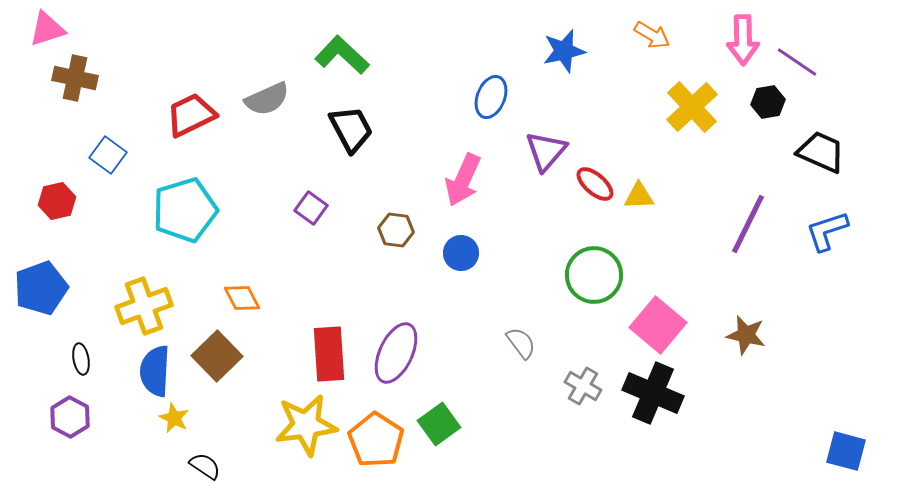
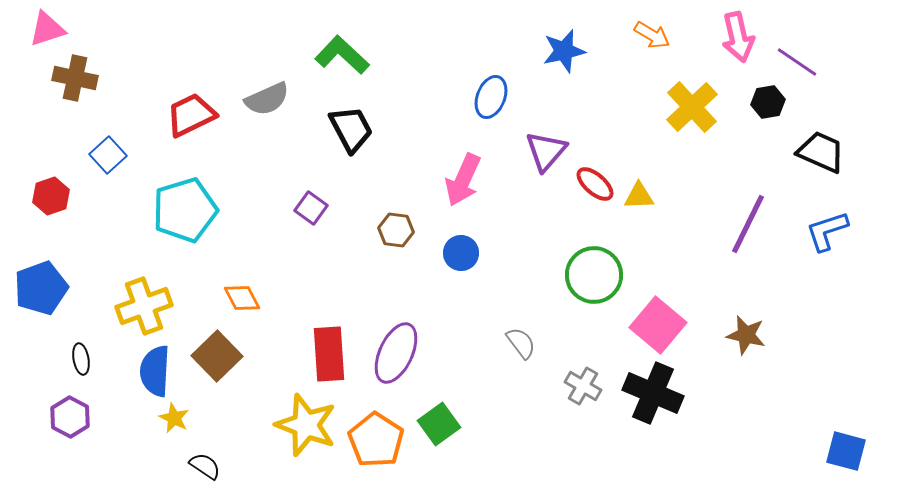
pink arrow at (743, 40): moved 5 px left, 3 px up; rotated 12 degrees counterclockwise
blue square at (108, 155): rotated 12 degrees clockwise
red hexagon at (57, 201): moved 6 px left, 5 px up; rotated 6 degrees counterclockwise
yellow star at (306, 425): rotated 28 degrees clockwise
